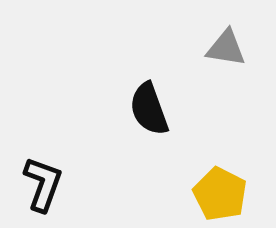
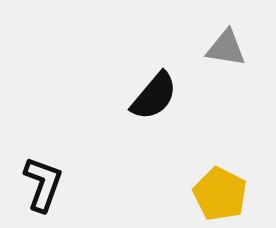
black semicircle: moved 5 px right, 13 px up; rotated 120 degrees counterclockwise
